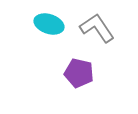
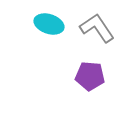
purple pentagon: moved 11 px right, 3 px down; rotated 8 degrees counterclockwise
